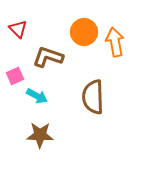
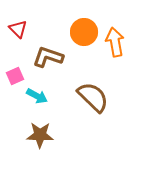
brown semicircle: rotated 136 degrees clockwise
